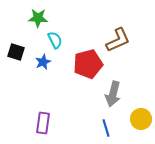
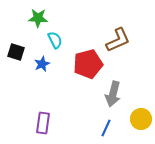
blue star: moved 1 px left, 2 px down
blue line: rotated 42 degrees clockwise
